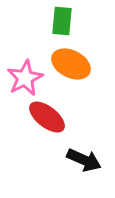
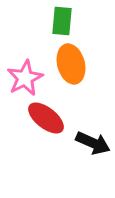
orange ellipse: rotated 48 degrees clockwise
red ellipse: moved 1 px left, 1 px down
black arrow: moved 9 px right, 17 px up
